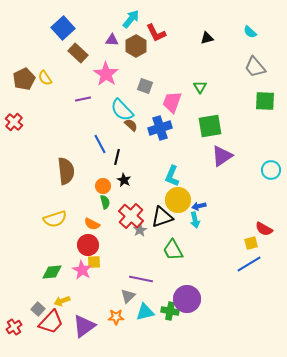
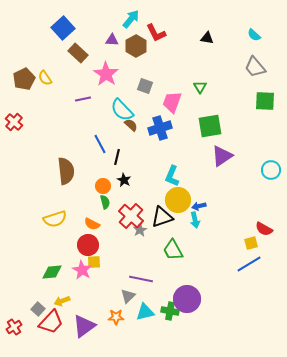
cyan semicircle at (250, 32): moved 4 px right, 3 px down
black triangle at (207, 38): rotated 24 degrees clockwise
